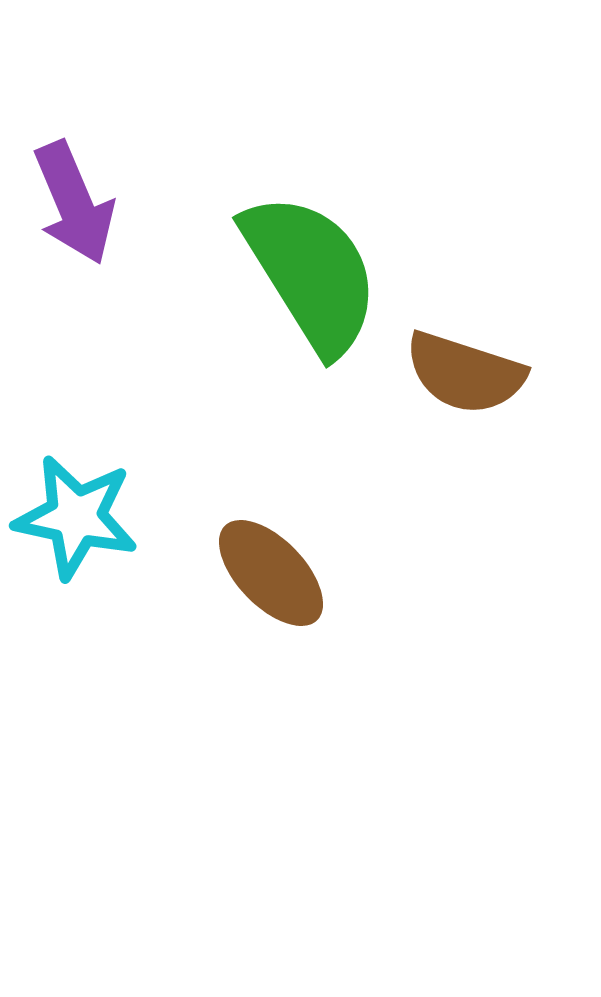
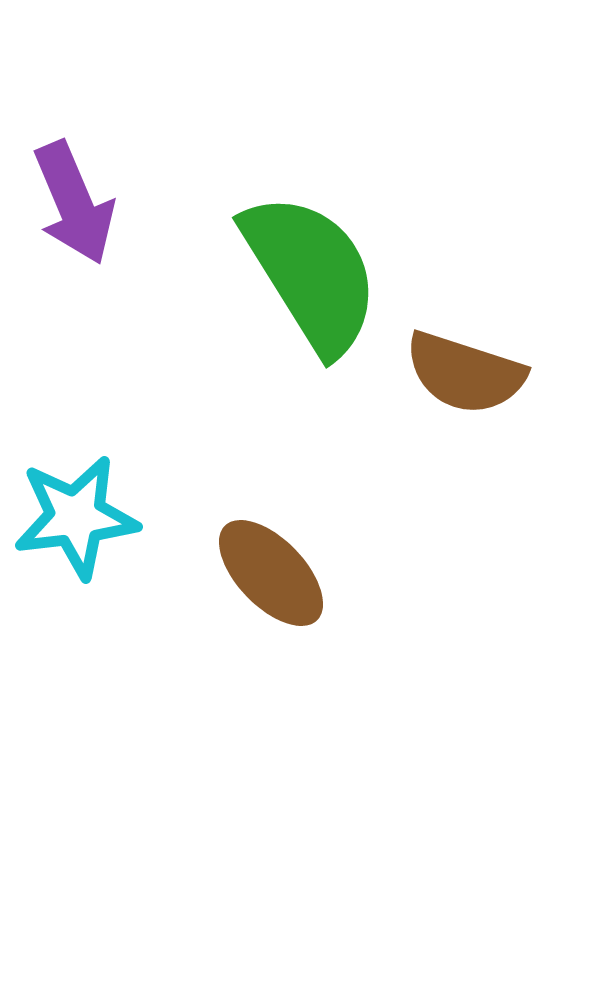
cyan star: rotated 19 degrees counterclockwise
